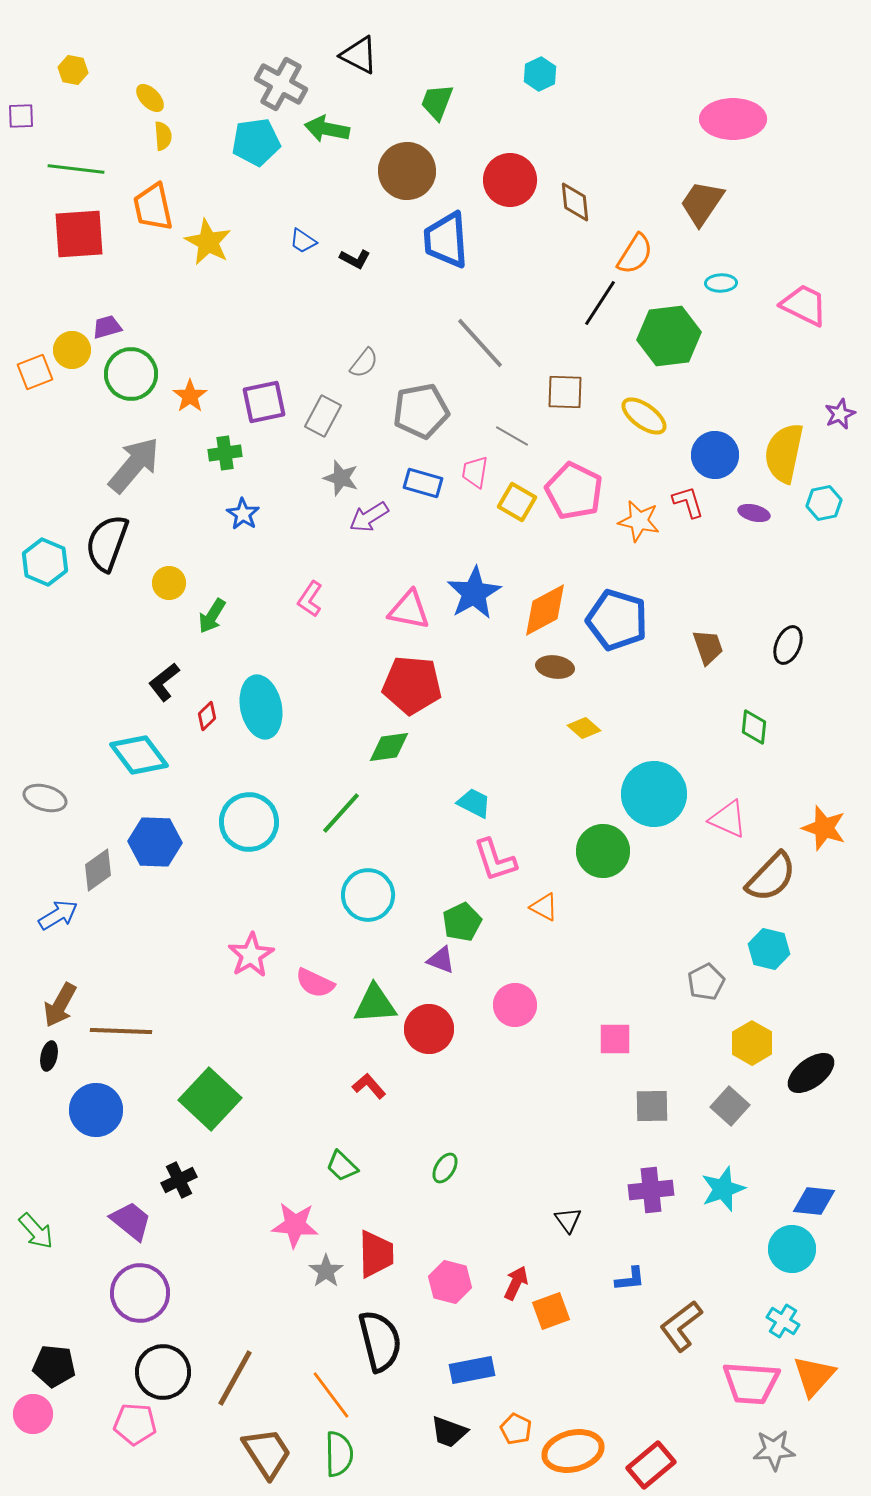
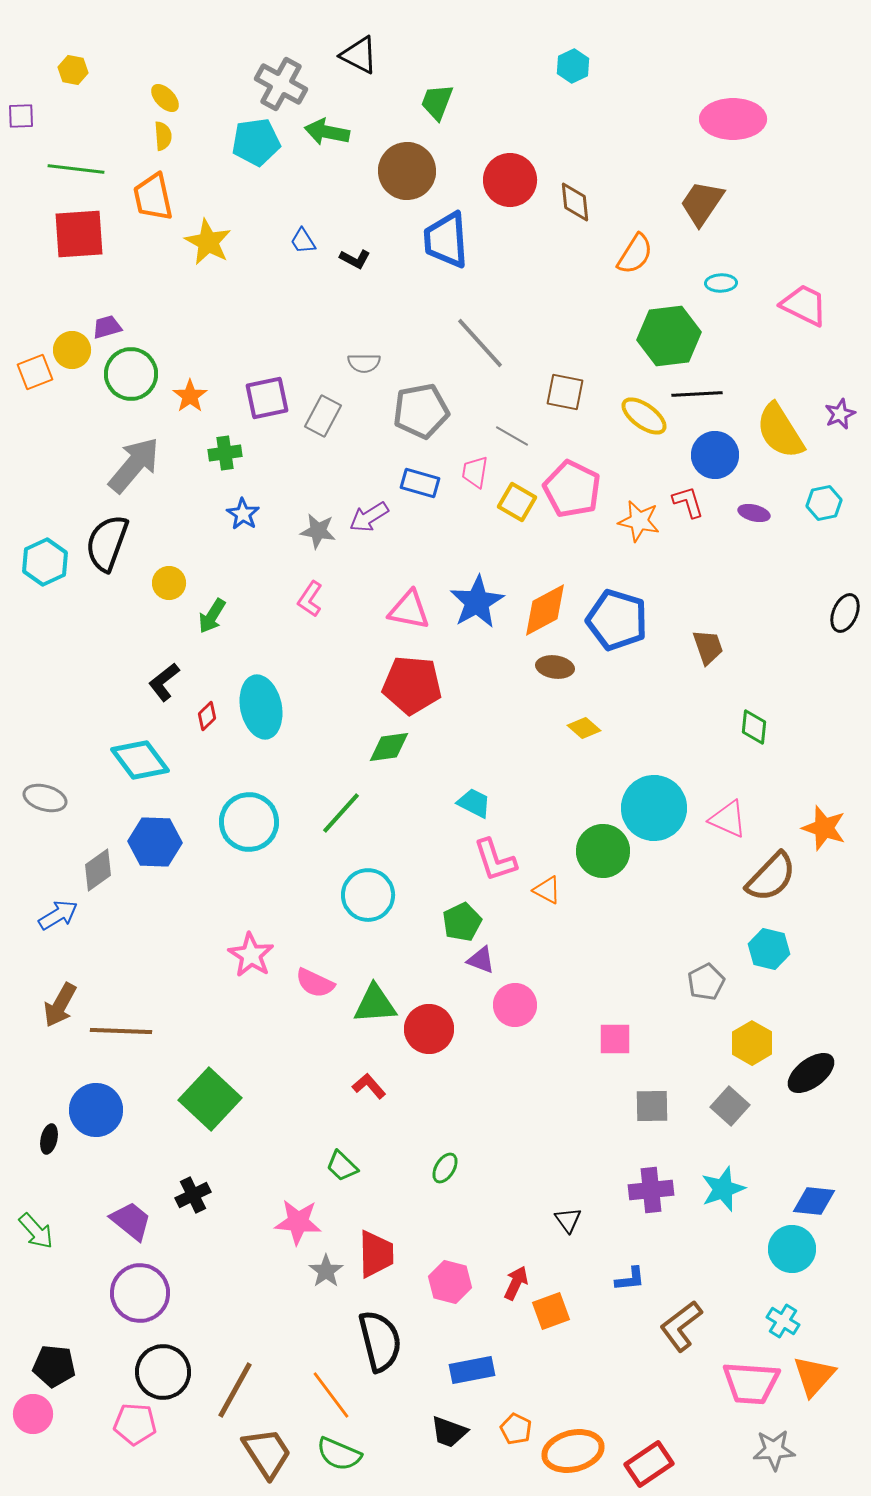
cyan hexagon at (540, 74): moved 33 px right, 8 px up
yellow ellipse at (150, 98): moved 15 px right
green arrow at (327, 129): moved 3 px down
orange trapezoid at (153, 207): moved 10 px up
blue trapezoid at (303, 241): rotated 24 degrees clockwise
black line at (600, 303): moved 97 px right, 91 px down; rotated 54 degrees clockwise
gray semicircle at (364, 363): rotated 52 degrees clockwise
brown square at (565, 392): rotated 9 degrees clockwise
purple square at (264, 402): moved 3 px right, 4 px up
yellow semicircle at (784, 453): moved 4 px left, 22 px up; rotated 44 degrees counterclockwise
gray star at (341, 478): moved 23 px left, 53 px down; rotated 9 degrees counterclockwise
blue rectangle at (423, 483): moved 3 px left
pink pentagon at (574, 491): moved 2 px left, 2 px up
cyan hexagon at (45, 562): rotated 12 degrees clockwise
blue star at (474, 593): moved 3 px right, 9 px down
black ellipse at (788, 645): moved 57 px right, 32 px up
cyan diamond at (139, 755): moved 1 px right, 5 px down
cyan circle at (654, 794): moved 14 px down
orange triangle at (544, 907): moved 3 px right, 17 px up
pink star at (251, 955): rotated 9 degrees counterclockwise
purple triangle at (441, 960): moved 40 px right
black ellipse at (49, 1056): moved 83 px down
black cross at (179, 1180): moved 14 px right, 15 px down
pink star at (295, 1225): moved 3 px right, 3 px up
brown line at (235, 1378): moved 12 px down
green semicircle at (339, 1454): rotated 114 degrees clockwise
red rectangle at (651, 1465): moved 2 px left, 1 px up; rotated 6 degrees clockwise
